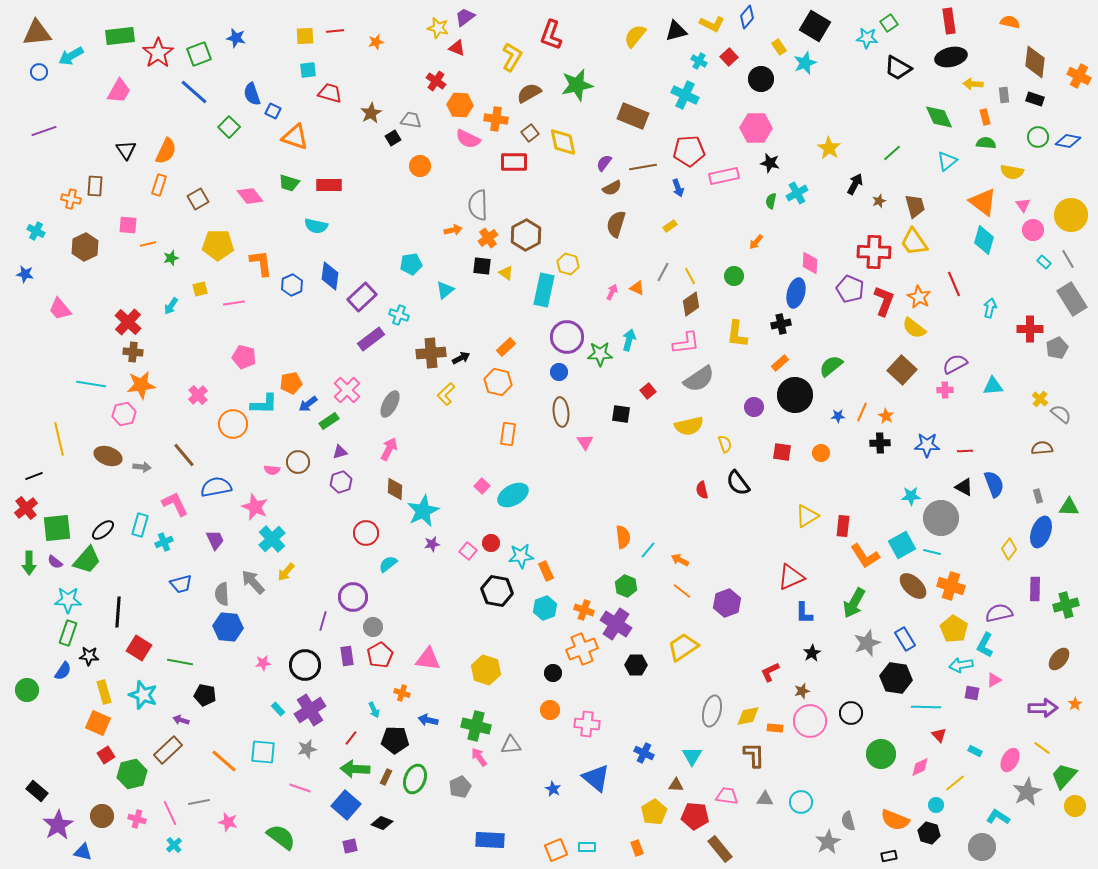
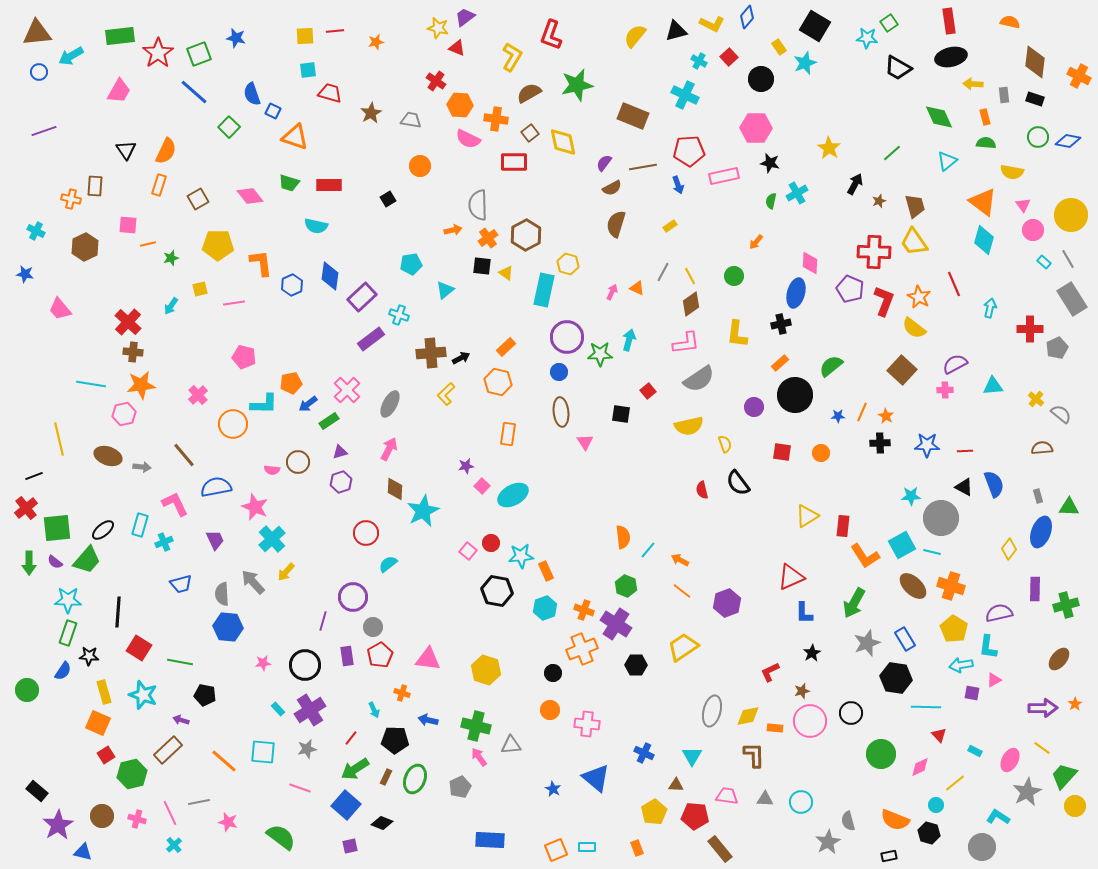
black square at (393, 138): moved 5 px left, 61 px down
blue arrow at (678, 188): moved 3 px up
yellow cross at (1040, 399): moved 4 px left
purple star at (432, 544): moved 34 px right, 78 px up
cyan L-shape at (985, 645): moved 3 px right, 2 px down; rotated 20 degrees counterclockwise
green arrow at (355, 769): rotated 36 degrees counterclockwise
